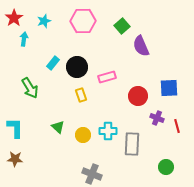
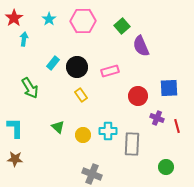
cyan star: moved 5 px right, 2 px up; rotated 16 degrees counterclockwise
pink rectangle: moved 3 px right, 6 px up
yellow rectangle: rotated 16 degrees counterclockwise
